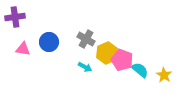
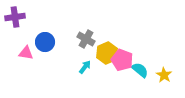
blue circle: moved 4 px left
pink triangle: moved 3 px right, 4 px down
cyan arrow: rotated 80 degrees counterclockwise
